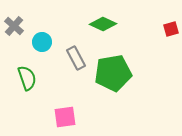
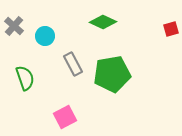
green diamond: moved 2 px up
cyan circle: moved 3 px right, 6 px up
gray rectangle: moved 3 px left, 6 px down
green pentagon: moved 1 px left, 1 px down
green semicircle: moved 2 px left
pink square: rotated 20 degrees counterclockwise
